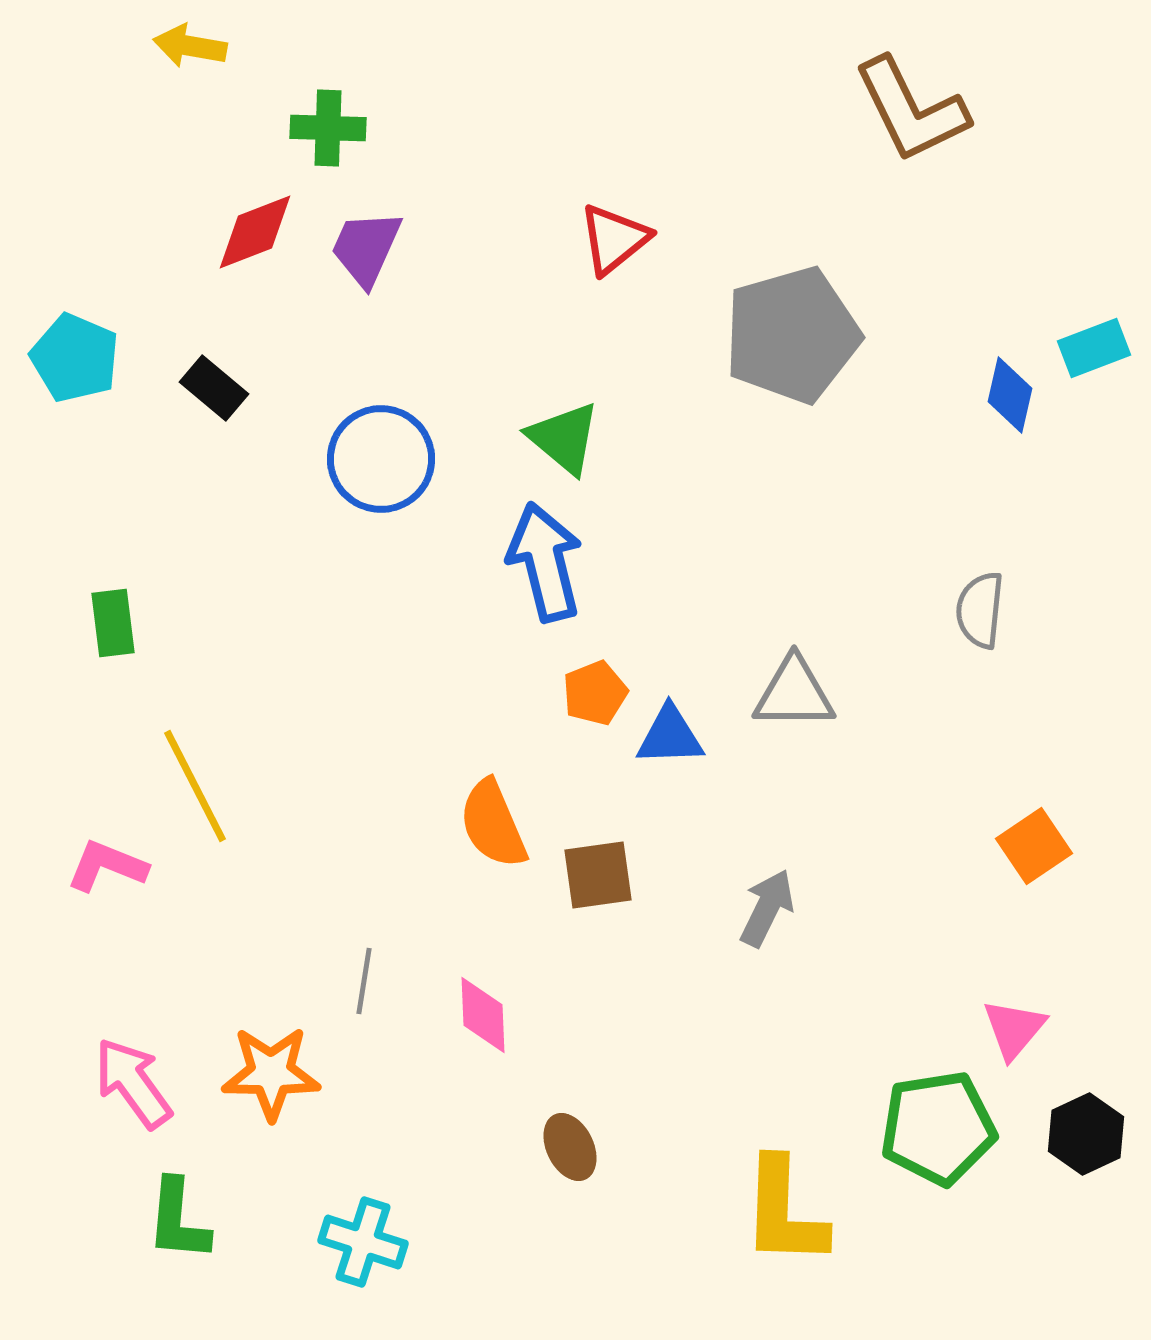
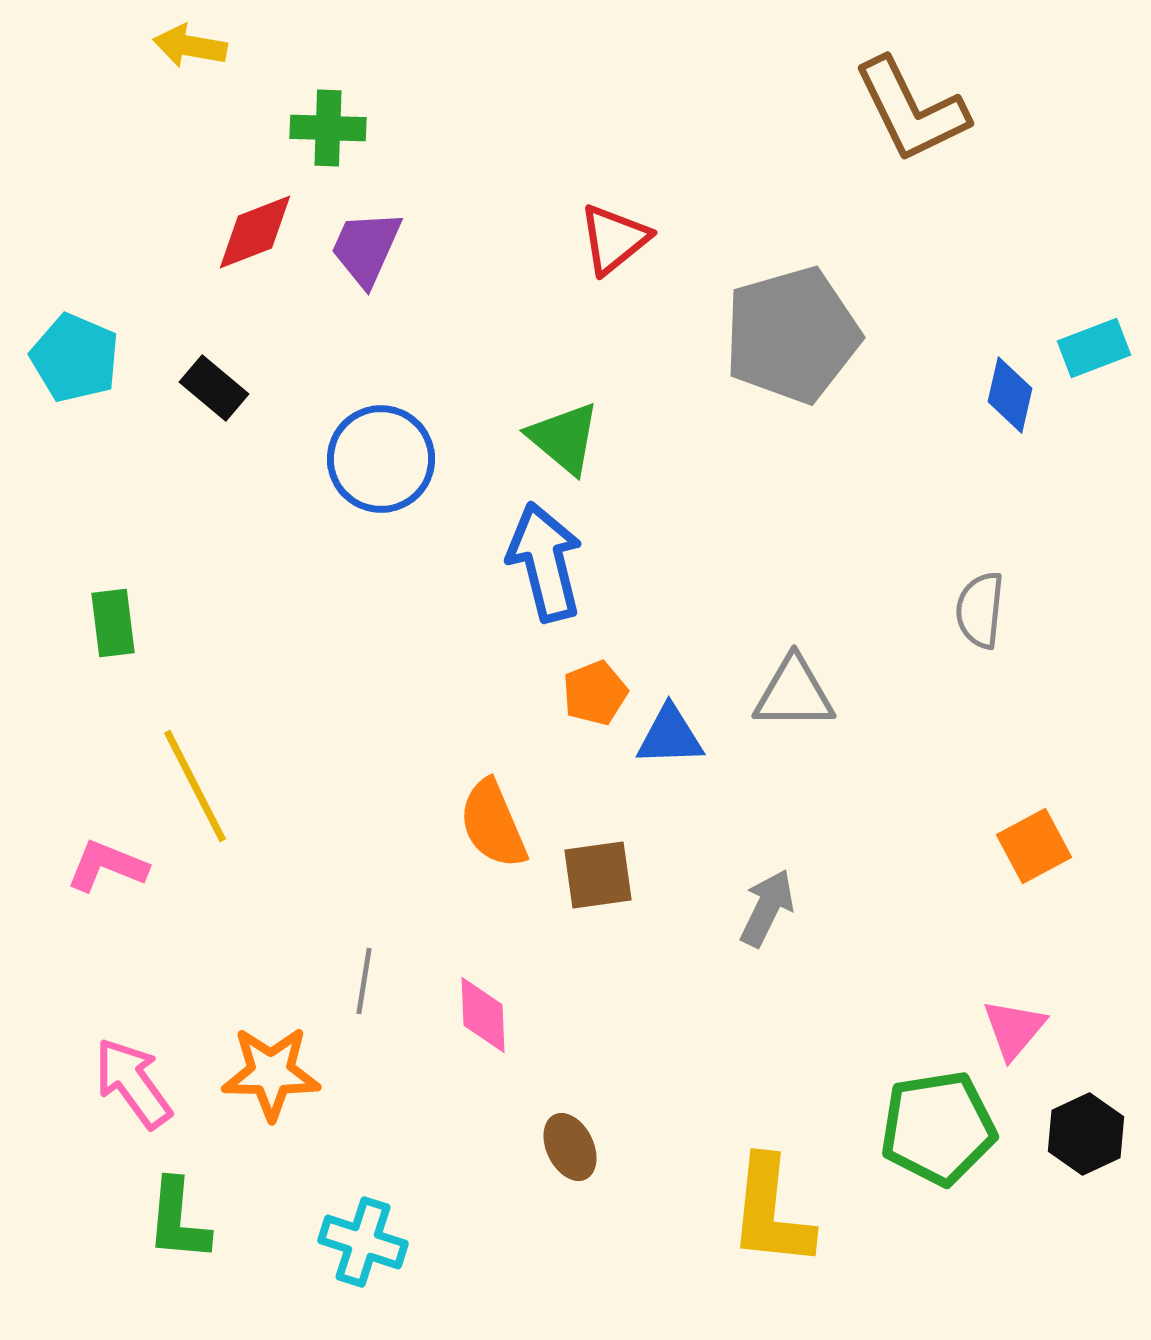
orange square: rotated 6 degrees clockwise
yellow L-shape: moved 13 px left; rotated 4 degrees clockwise
